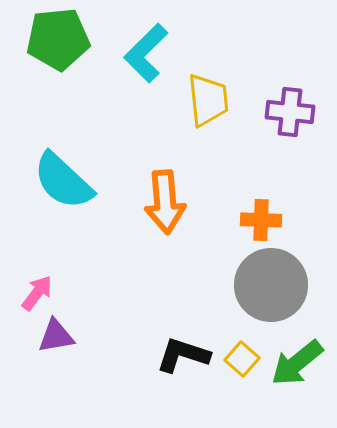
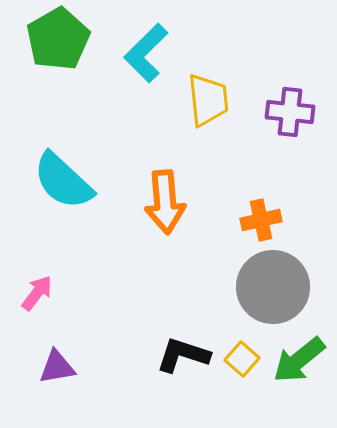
green pentagon: rotated 24 degrees counterclockwise
orange cross: rotated 15 degrees counterclockwise
gray circle: moved 2 px right, 2 px down
purple triangle: moved 1 px right, 31 px down
green arrow: moved 2 px right, 3 px up
